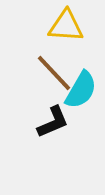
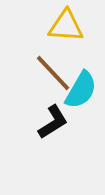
brown line: moved 1 px left
black L-shape: rotated 9 degrees counterclockwise
